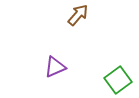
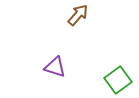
purple triangle: rotated 40 degrees clockwise
